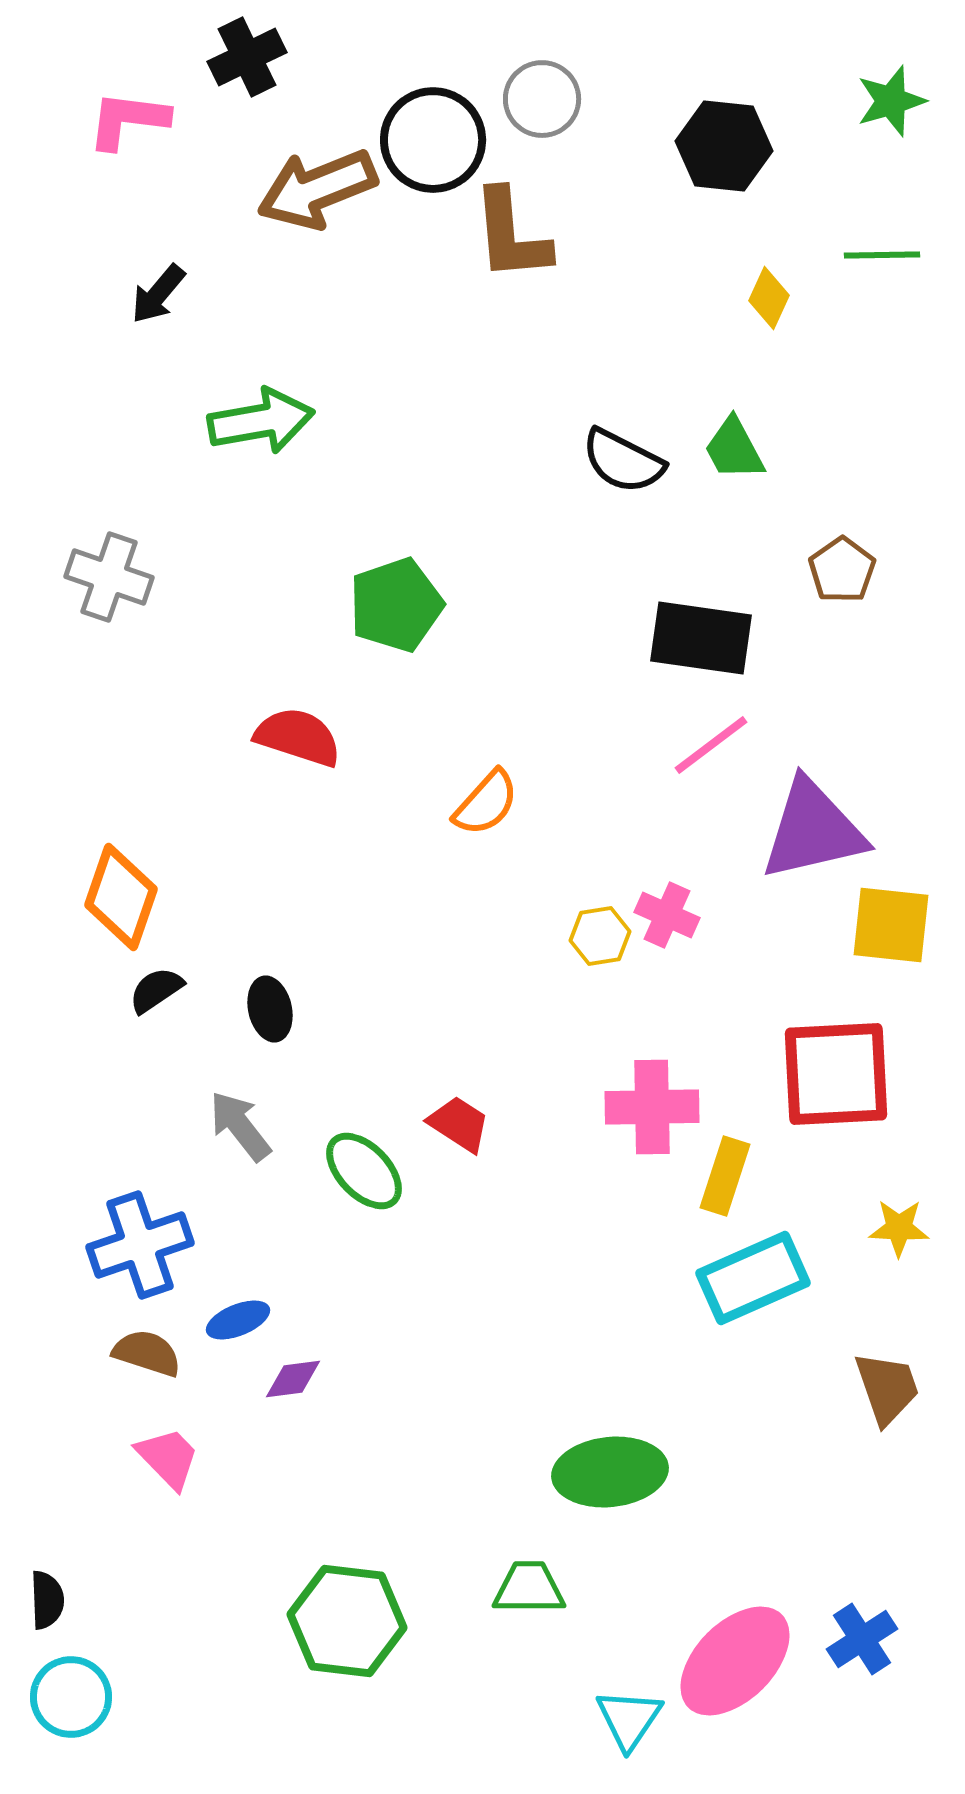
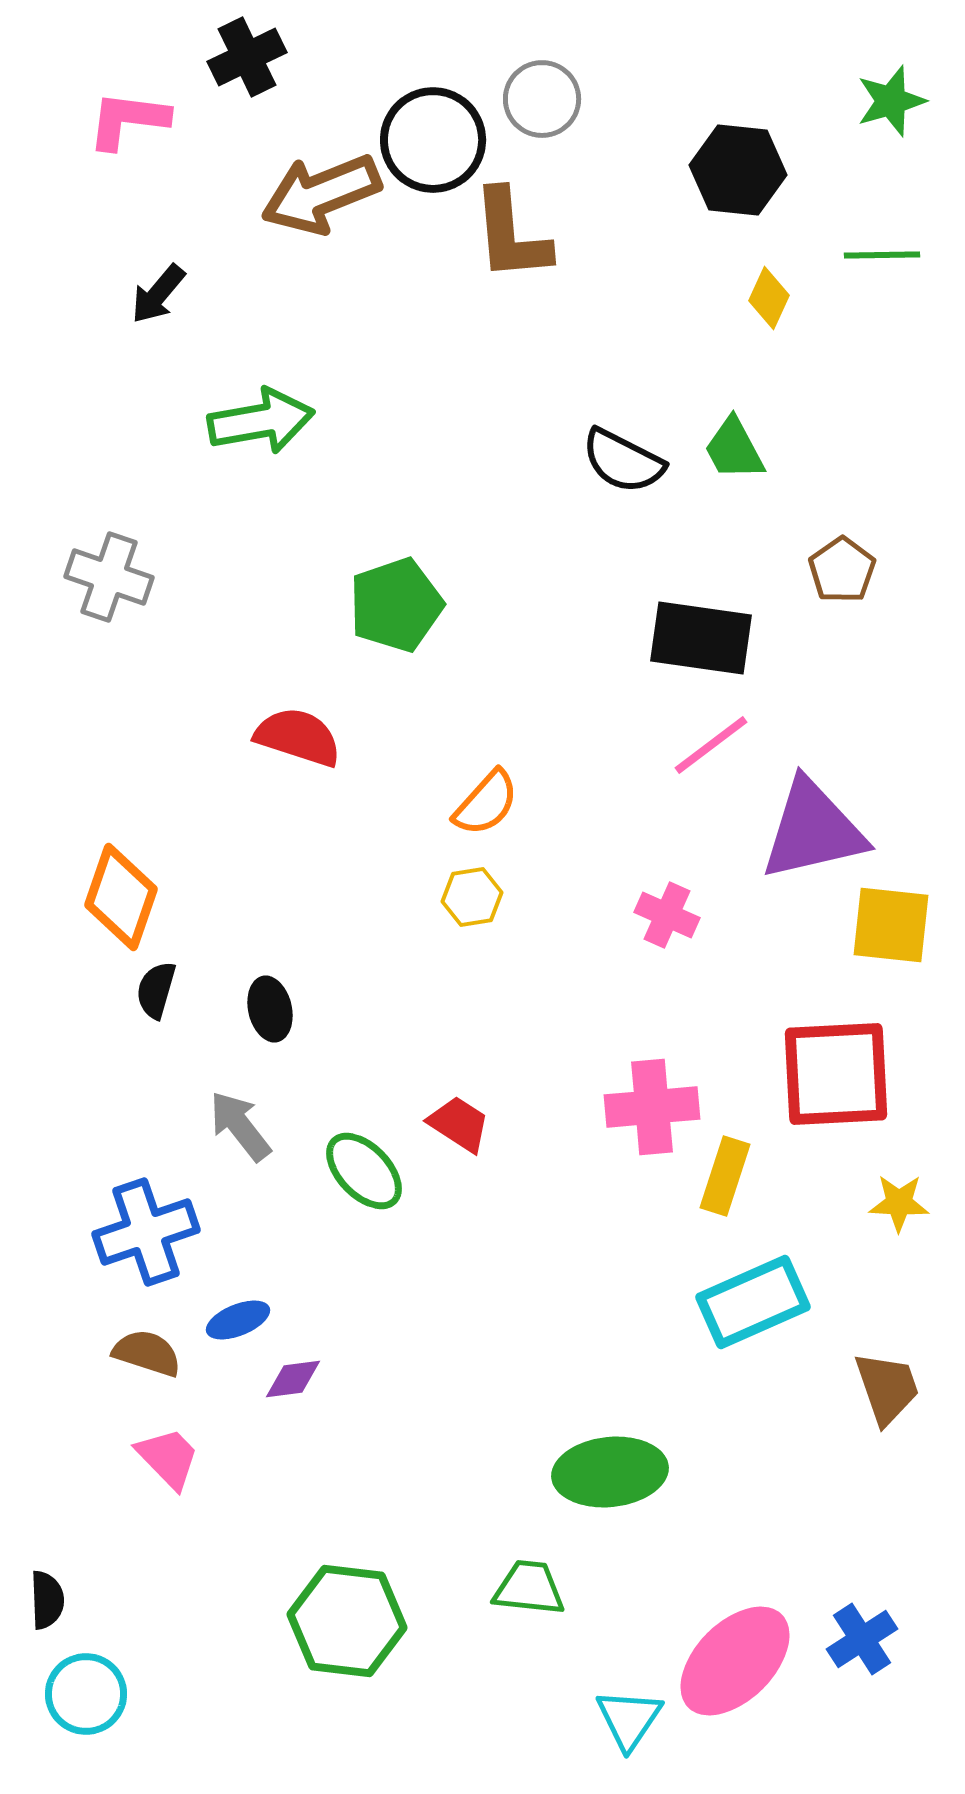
black hexagon at (724, 146): moved 14 px right, 24 px down
brown arrow at (317, 189): moved 4 px right, 5 px down
yellow hexagon at (600, 936): moved 128 px left, 39 px up
black semicircle at (156, 990): rotated 40 degrees counterclockwise
pink cross at (652, 1107): rotated 4 degrees counterclockwise
yellow star at (899, 1228): moved 25 px up
blue cross at (140, 1245): moved 6 px right, 13 px up
cyan rectangle at (753, 1278): moved 24 px down
green trapezoid at (529, 1588): rotated 6 degrees clockwise
cyan circle at (71, 1697): moved 15 px right, 3 px up
